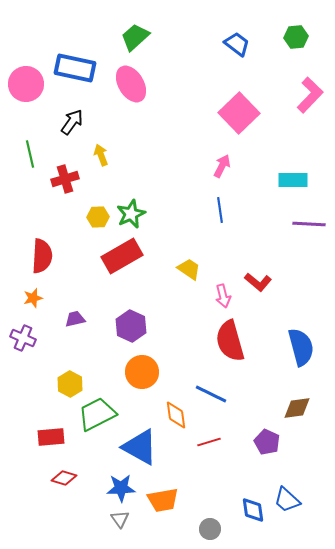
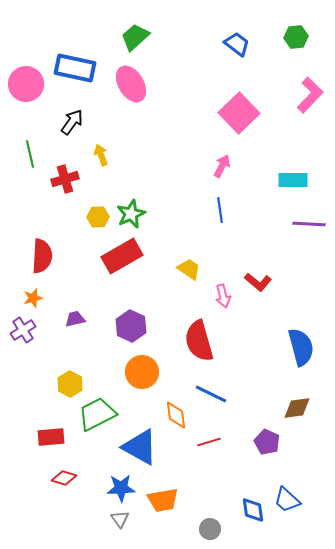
purple cross at (23, 338): moved 8 px up; rotated 35 degrees clockwise
red semicircle at (230, 341): moved 31 px left
